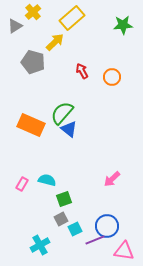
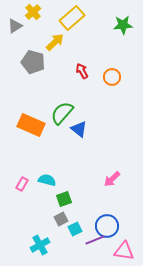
blue triangle: moved 10 px right
